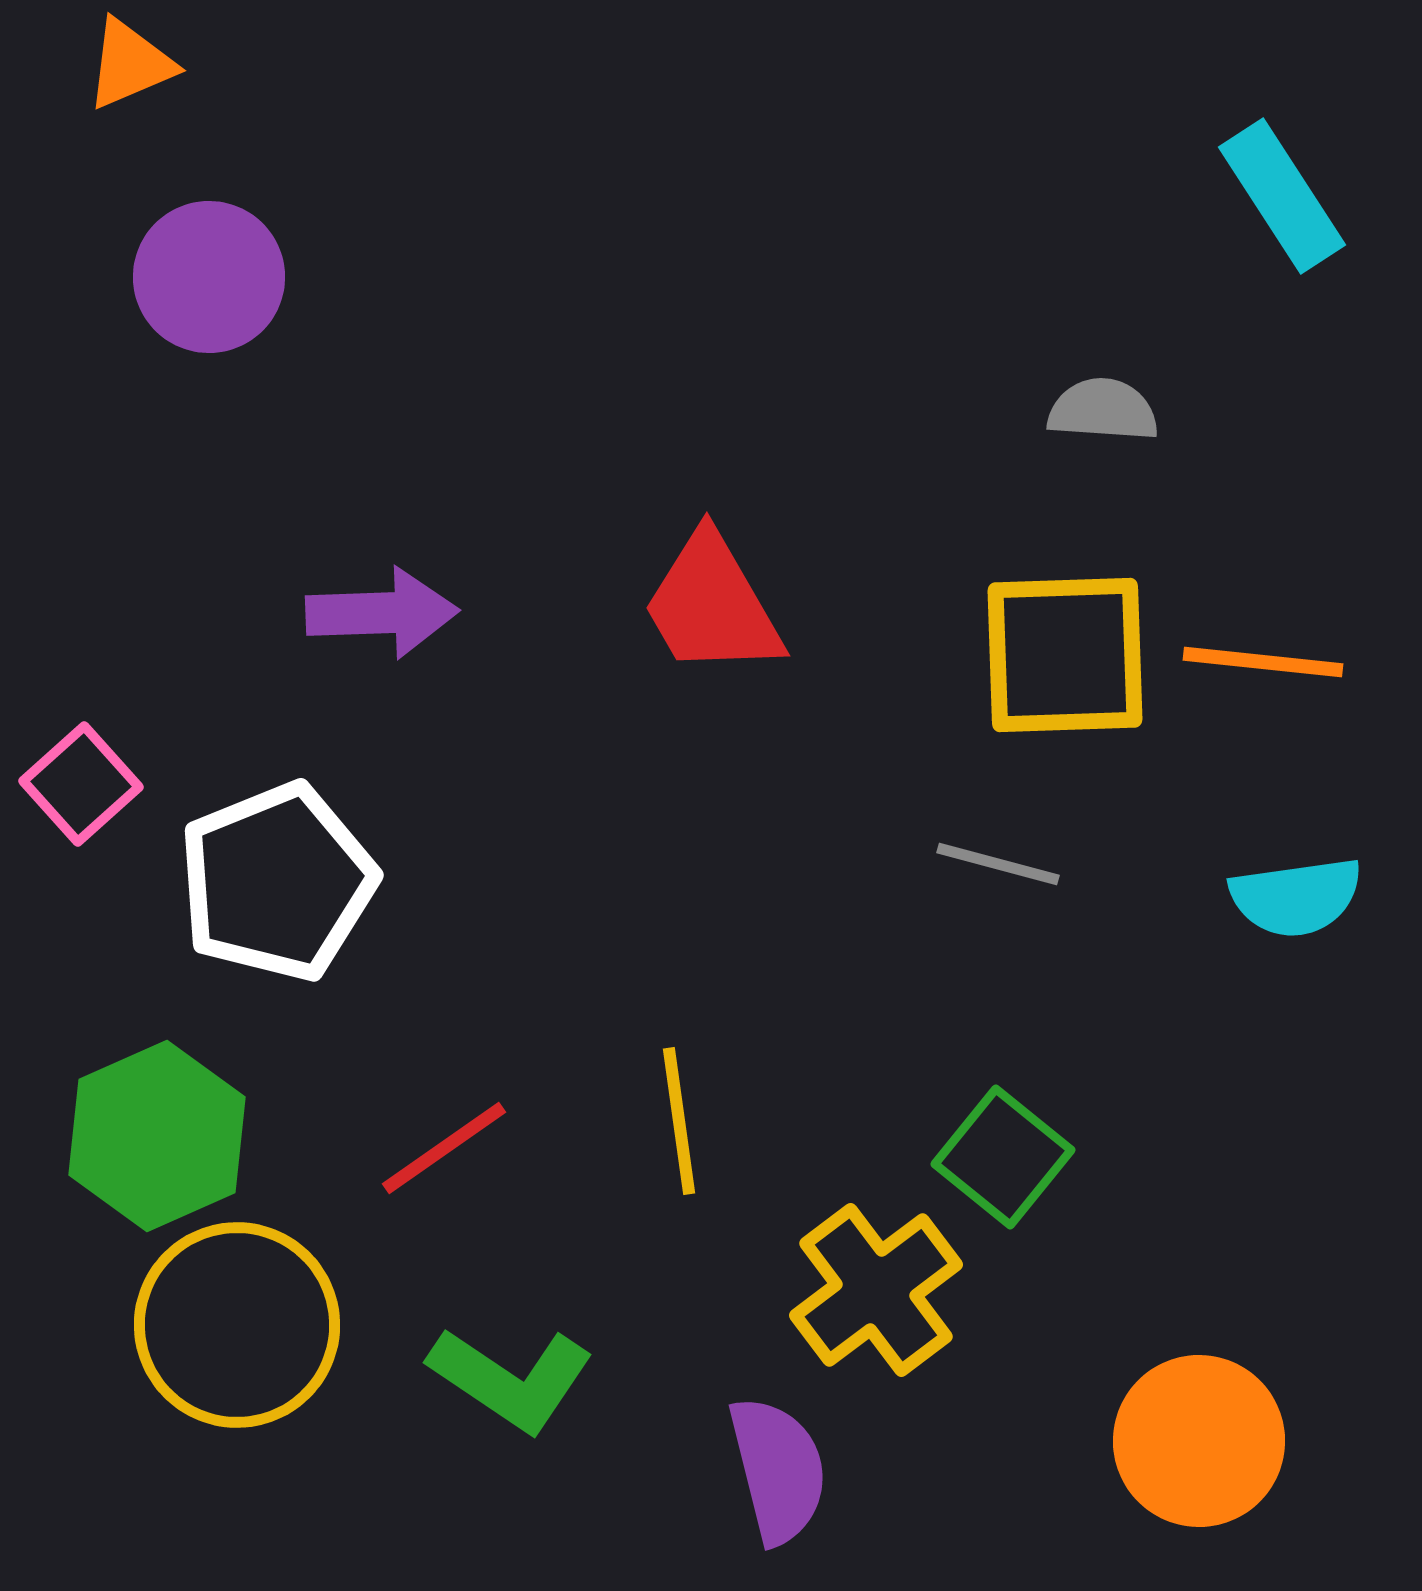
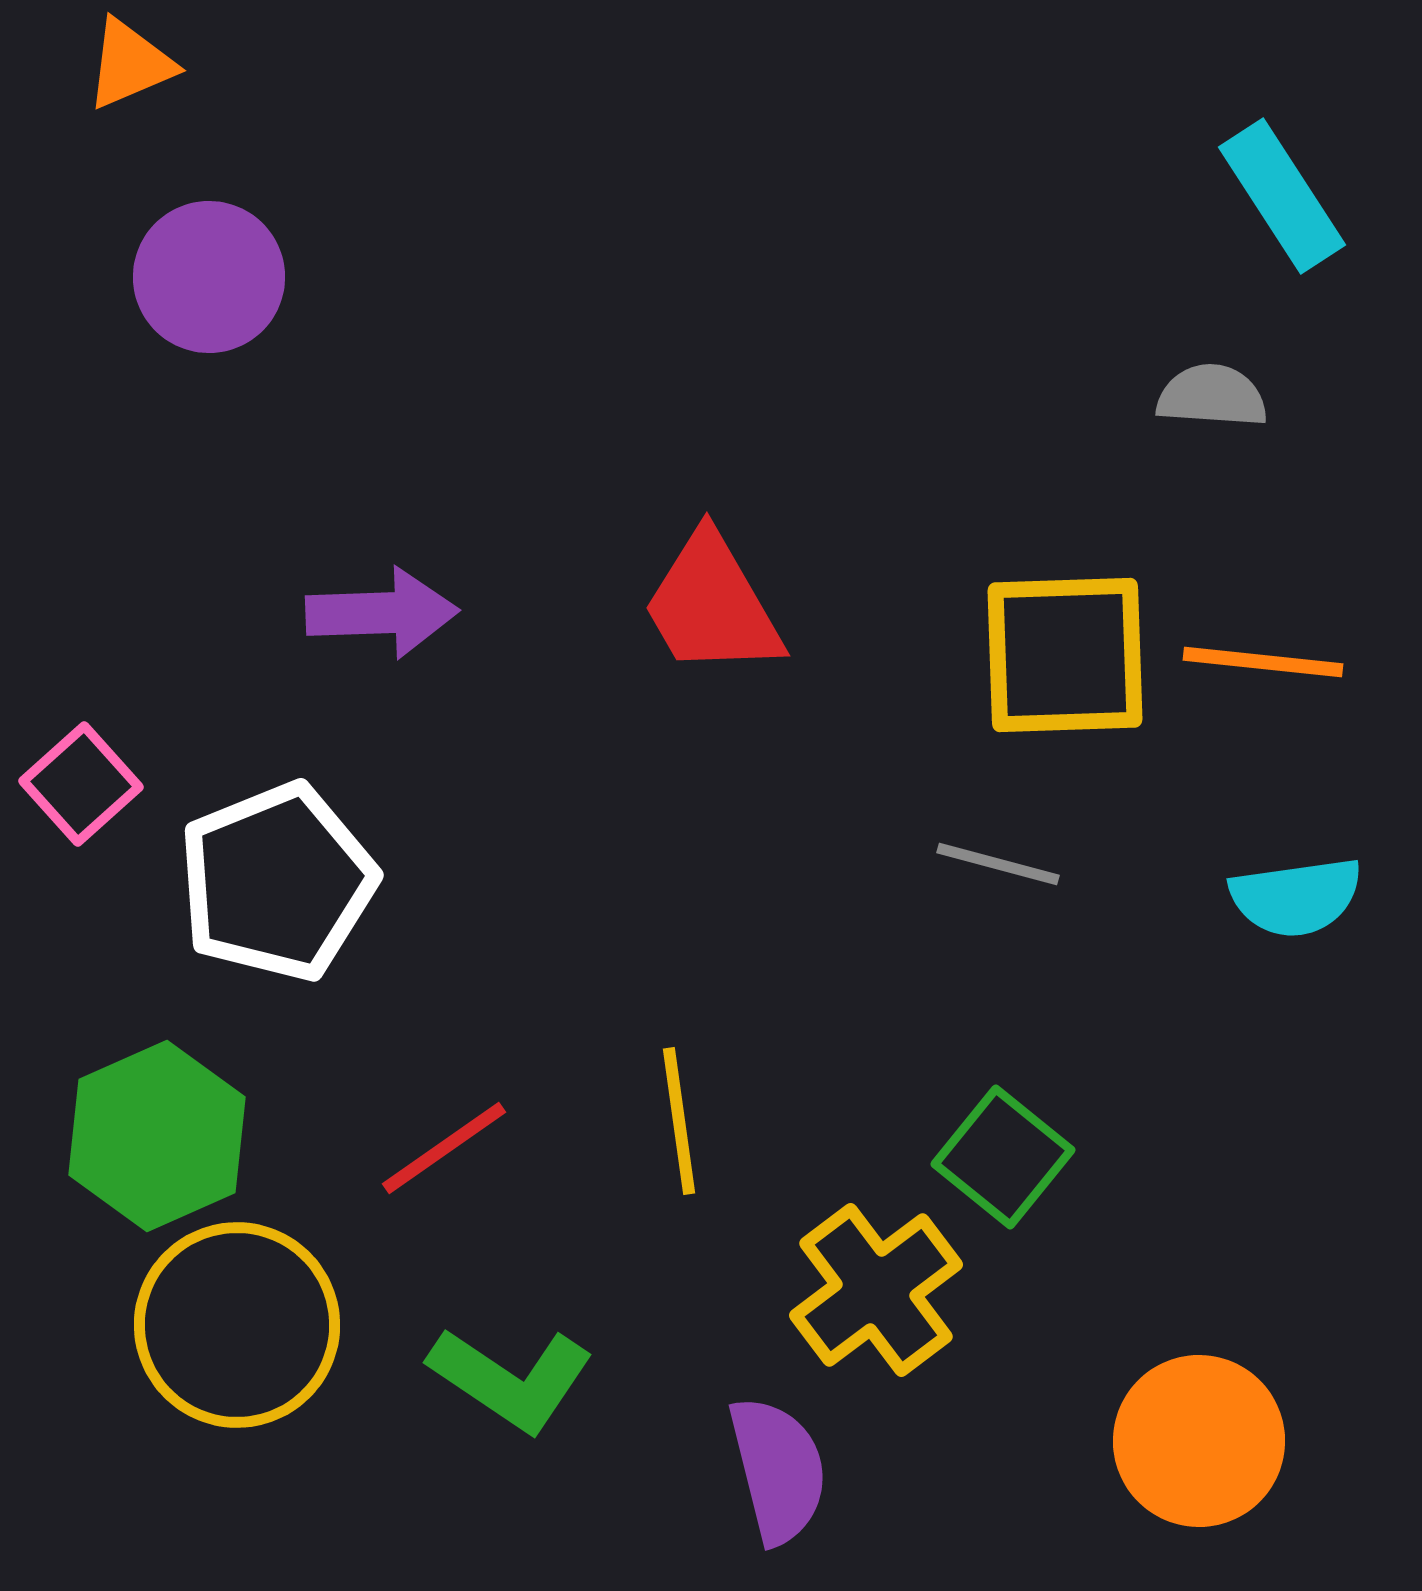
gray semicircle: moved 109 px right, 14 px up
